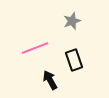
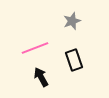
black arrow: moved 9 px left, 3 px up
